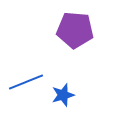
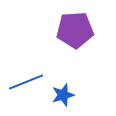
purple pentagon: rotated 9 degrees counterclockwise
